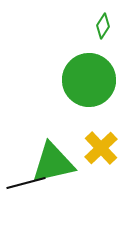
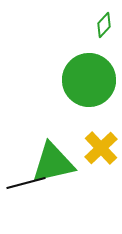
green diamond: moved 1 px right, 1 px up; rotated 10 degrees clockwise
